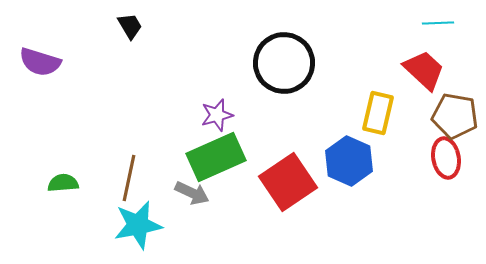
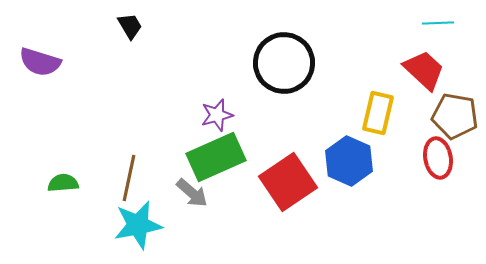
red ellipse: moved 8 px left
gray arrow: rotated 16 degrees clockwise
